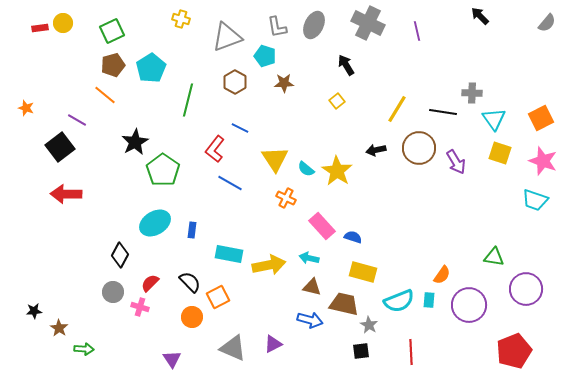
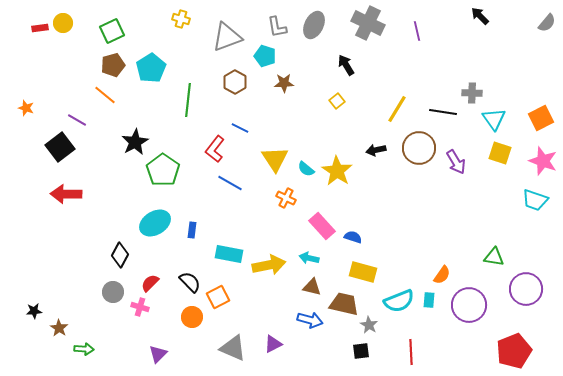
green line at (188, 100): rotated 8 degrees counterclockwise
purple triangle at (172, 359): moved 14 px left, 5 px up; rotated 18 degrees clockwise
